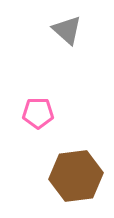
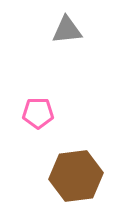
gray triangle: rotated 48 degrees counterclockwise
